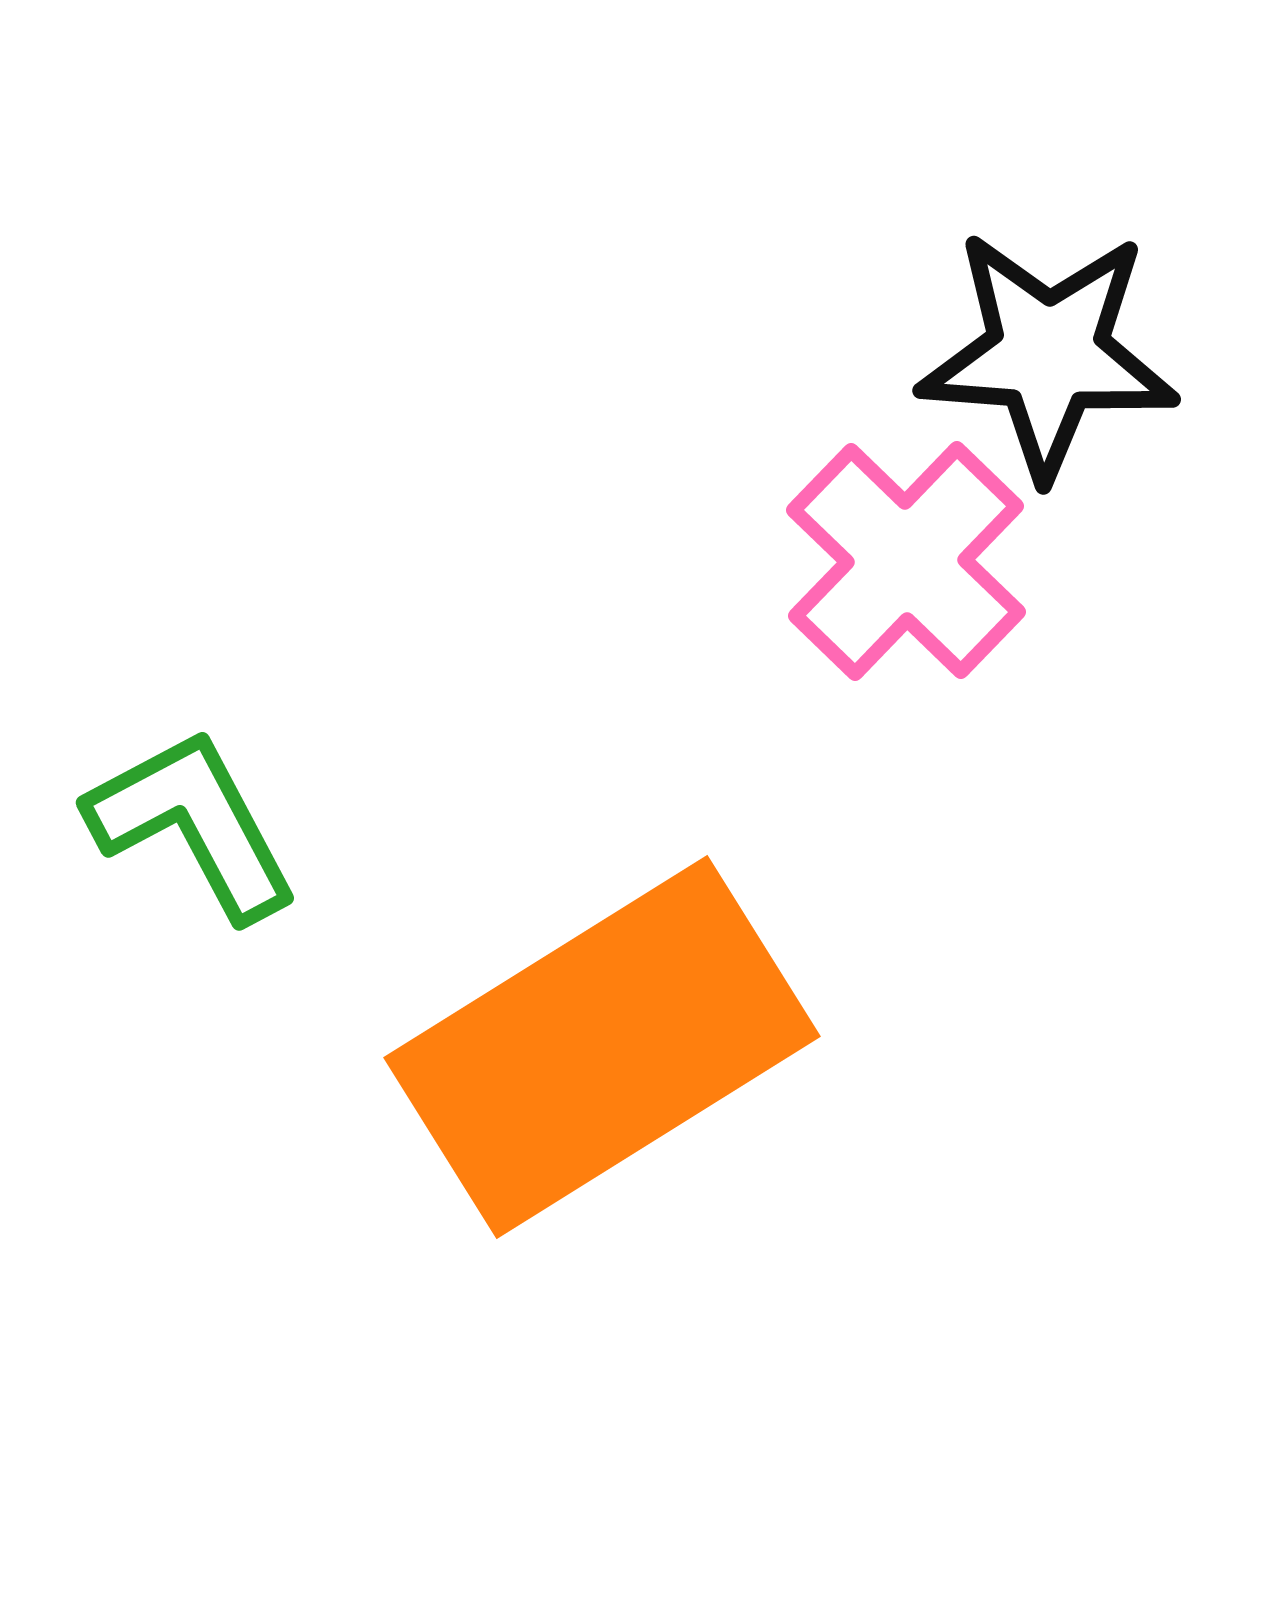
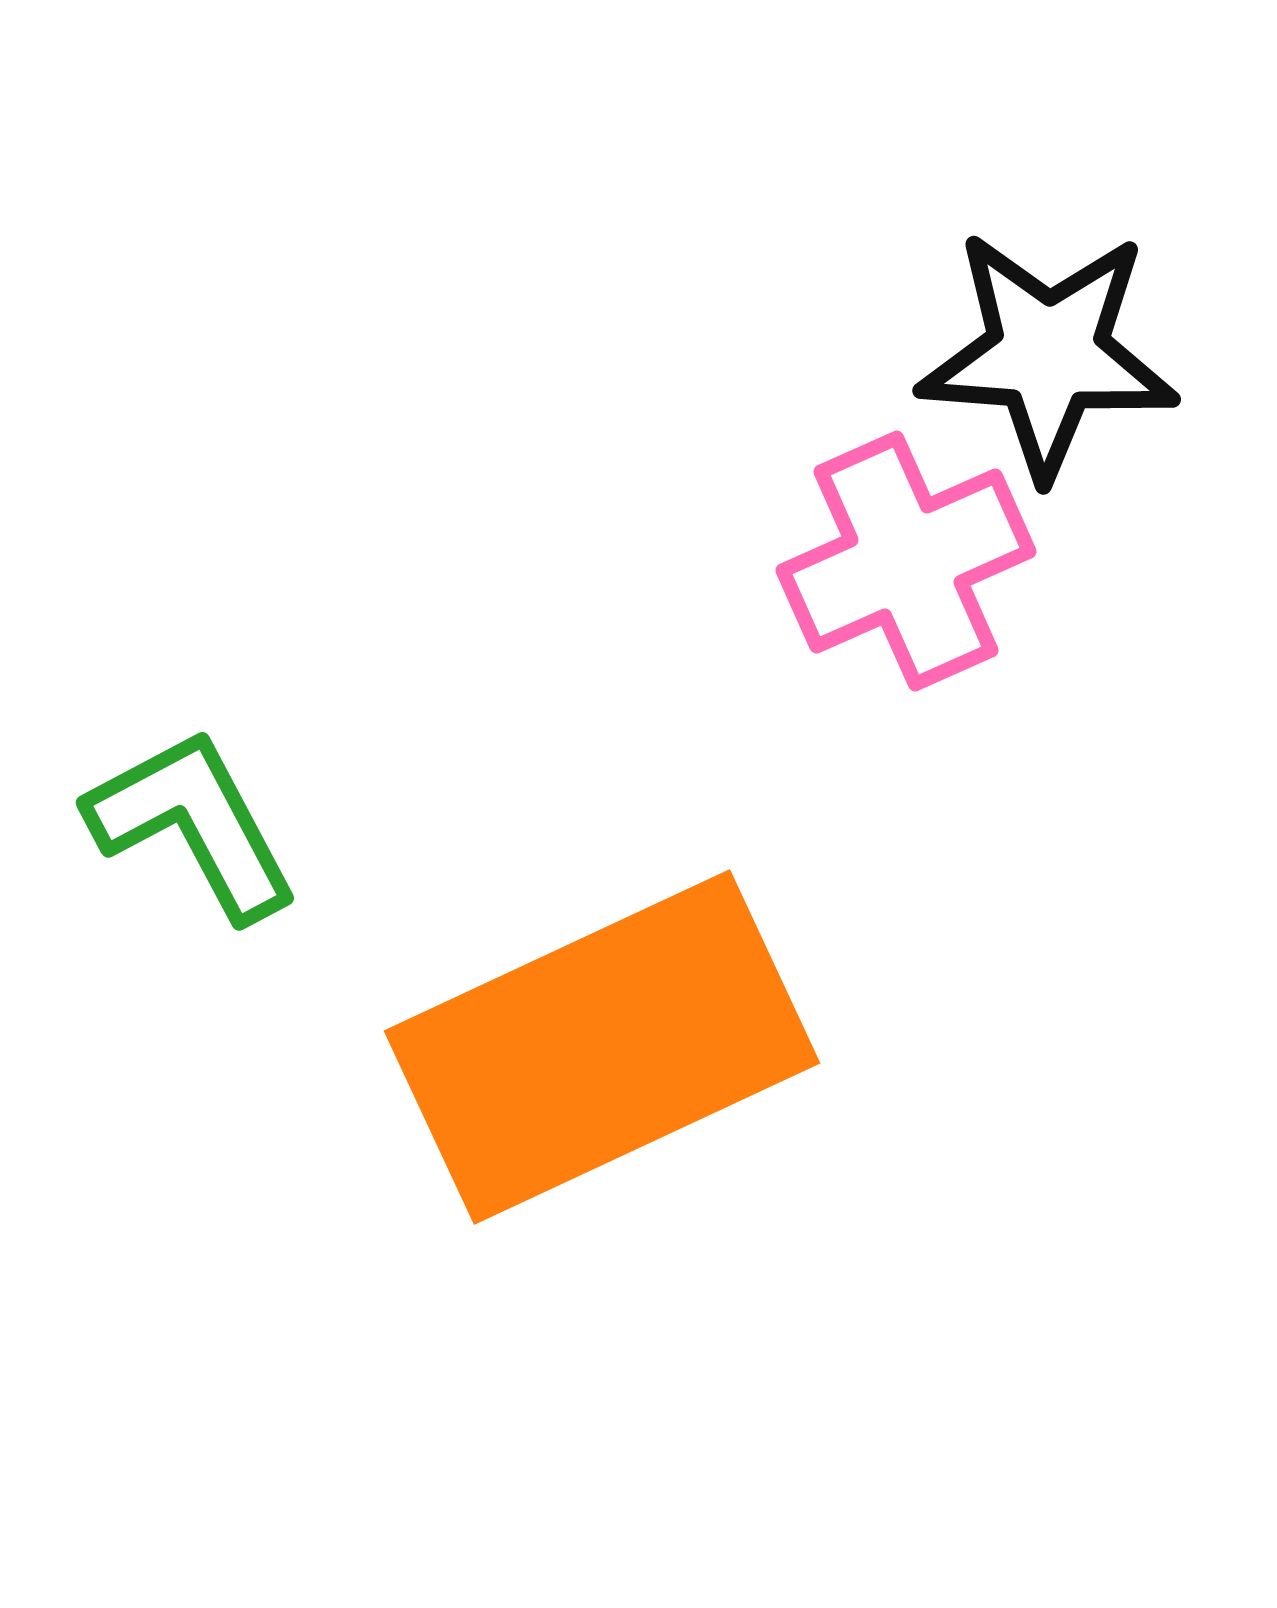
pink cross: rotated 22 degrees clockwise
orange rectangle: rotated 7 degrees clockwise
